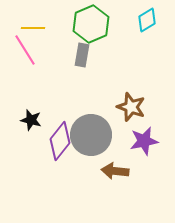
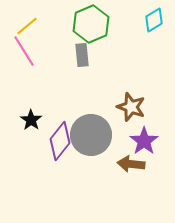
cyan diamond: moved 7 px right
yellow line: moved 6 px left, 2 px up; rotated 40 degrees counterclockwise
pink line: moved 1 px left, 1 px down
gray rectangle: rotated 15 degrees counterclockwise
black star: rotated 20 degrees clockwise
purple star: rotated 24 degrees counterclockwise
brown arrow: moved 16 px right, 7 px up
